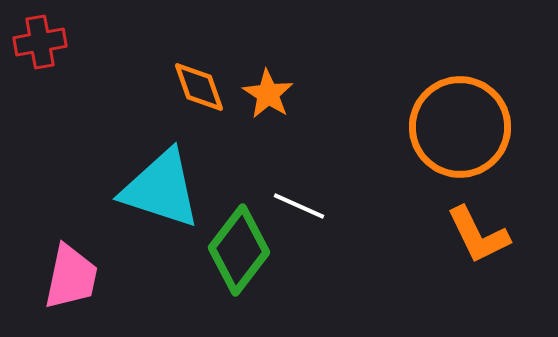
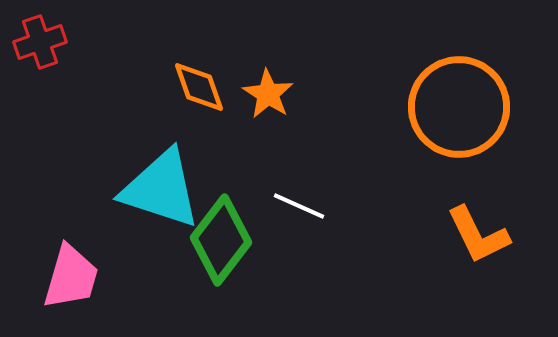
red cross: rotated 9 degrees counterclockwise
orange circle: moved 1 px left, 20 px up
green diamond: moved 18 px left, 10 px up
pink trapezoid: rotated 4 degrees clockwise
